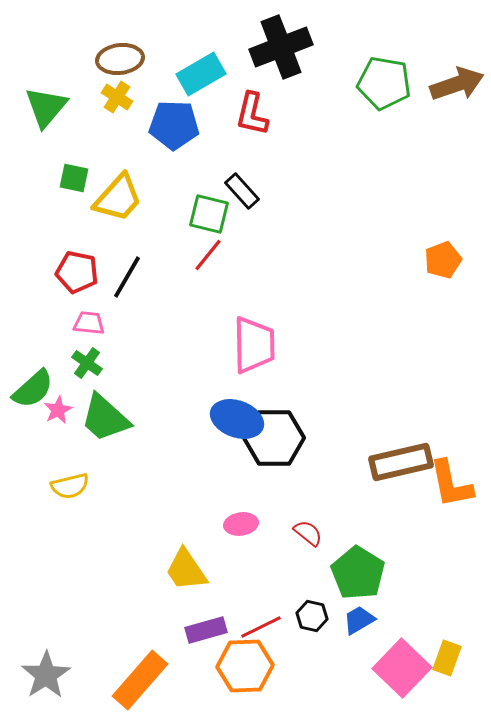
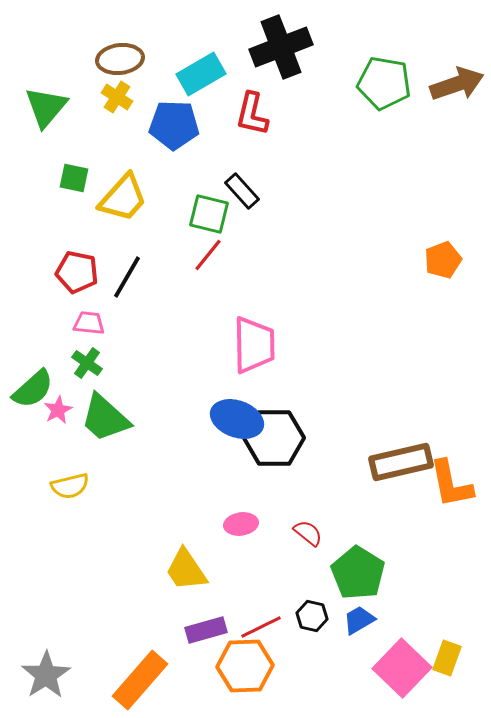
yellow trapezoid at (118, 198): moved 5 px right
